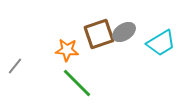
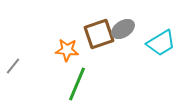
gray ellipse: moved 1 px left, 3 px up
gray line: moved 2 px left
green line: moved 1 px down; rotated 68 degrees clockwise
